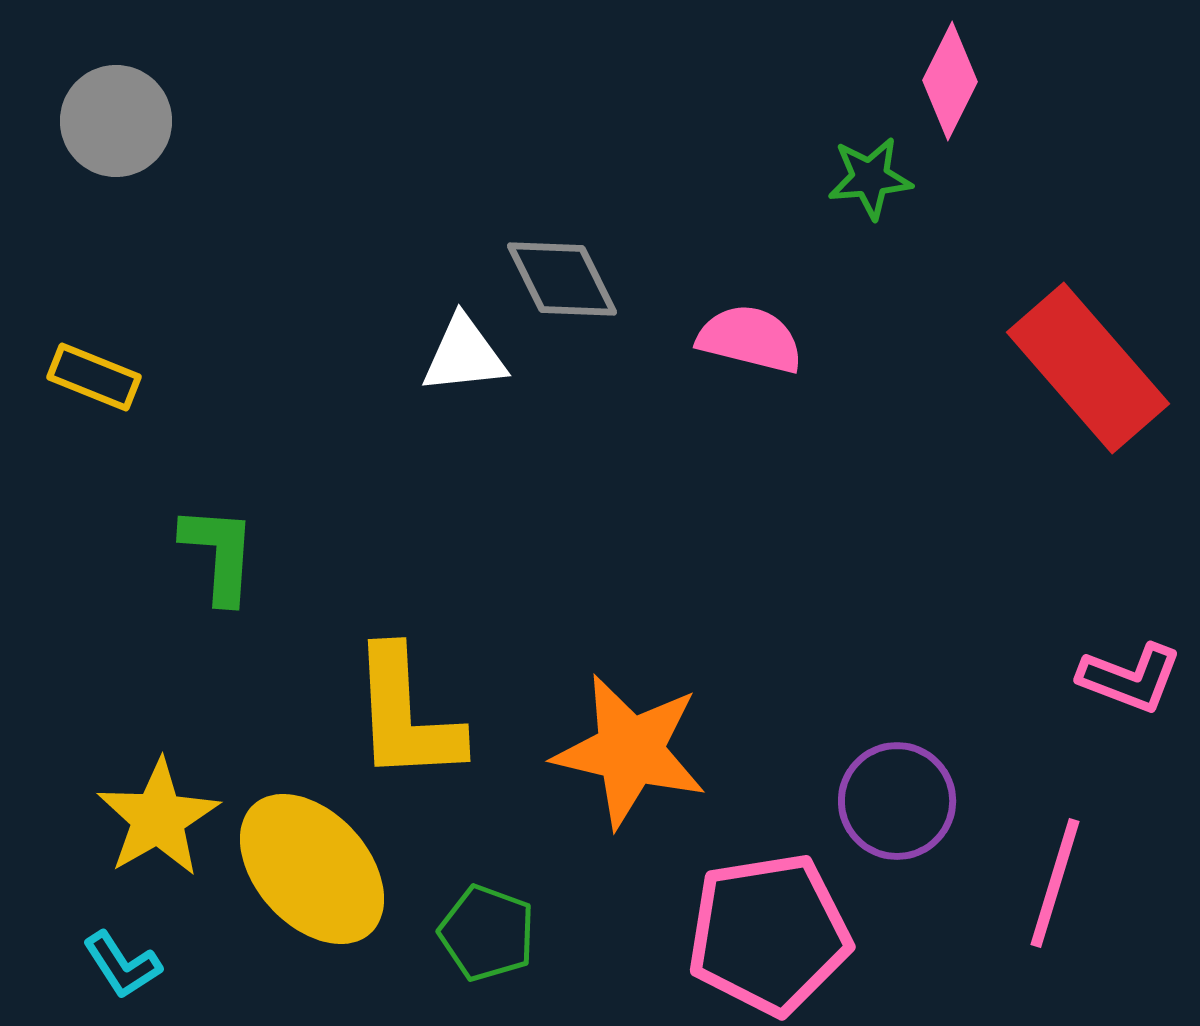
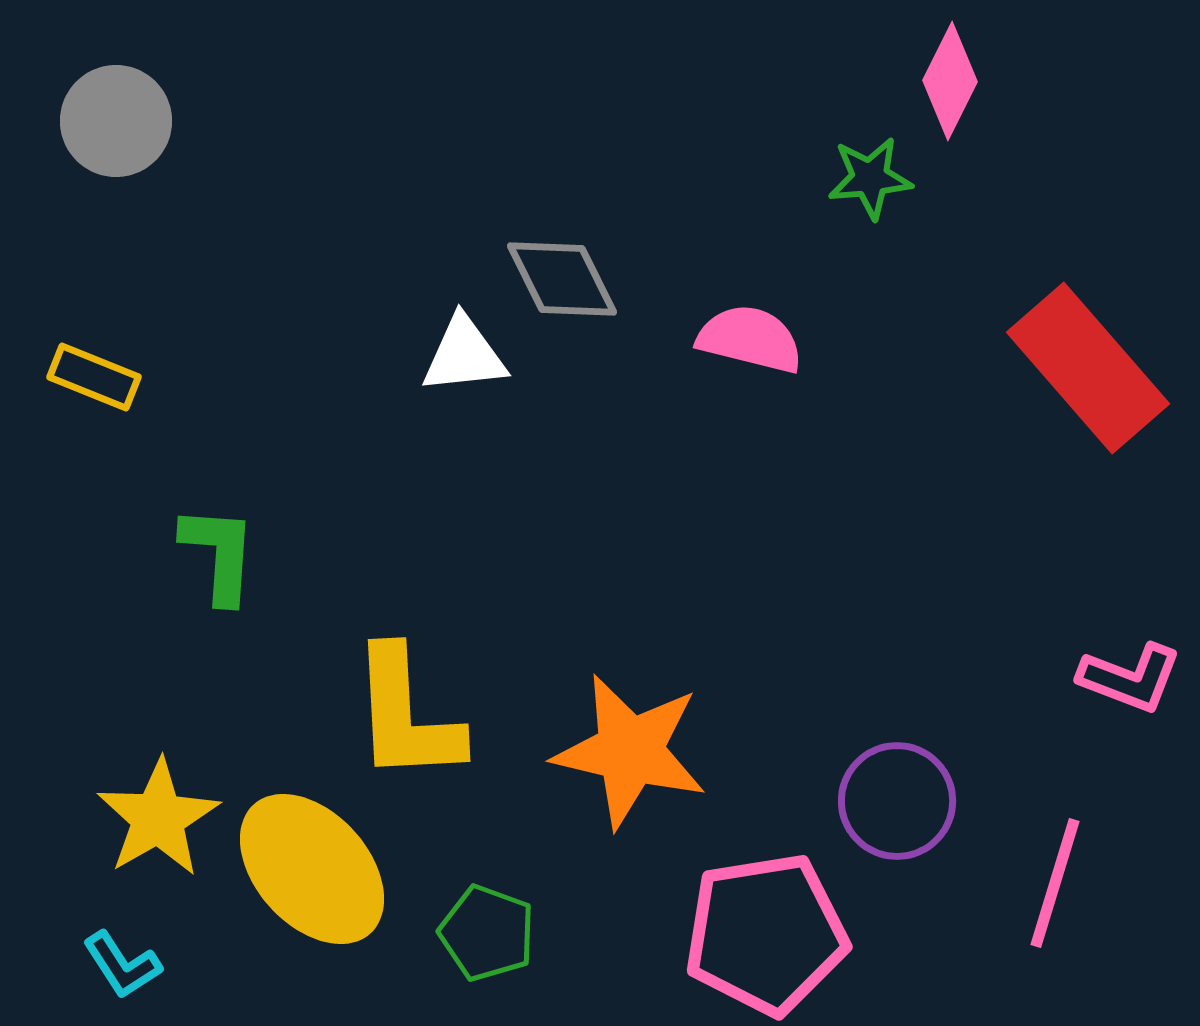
pink pentagon: moved 3 px left
